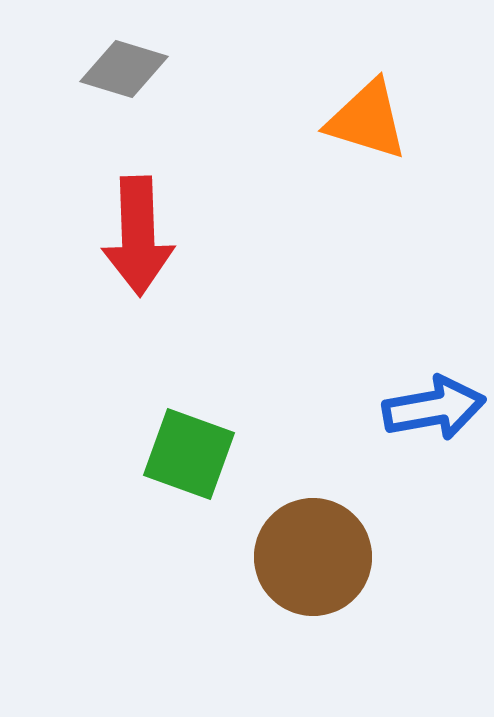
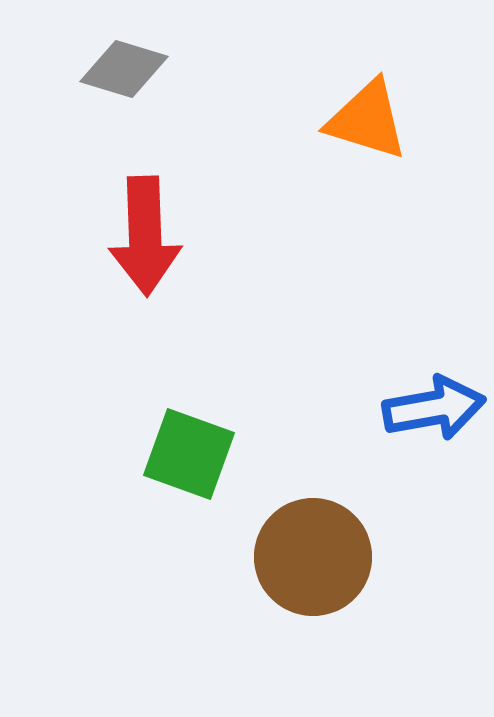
red arrow: moved 7 px right
